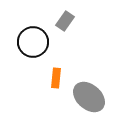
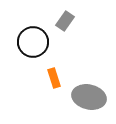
orange rectangle: moved 2 px left; rotated 24 degrees counterclockwise
gray ellipse: rotated 28 degrees counterclockwise
